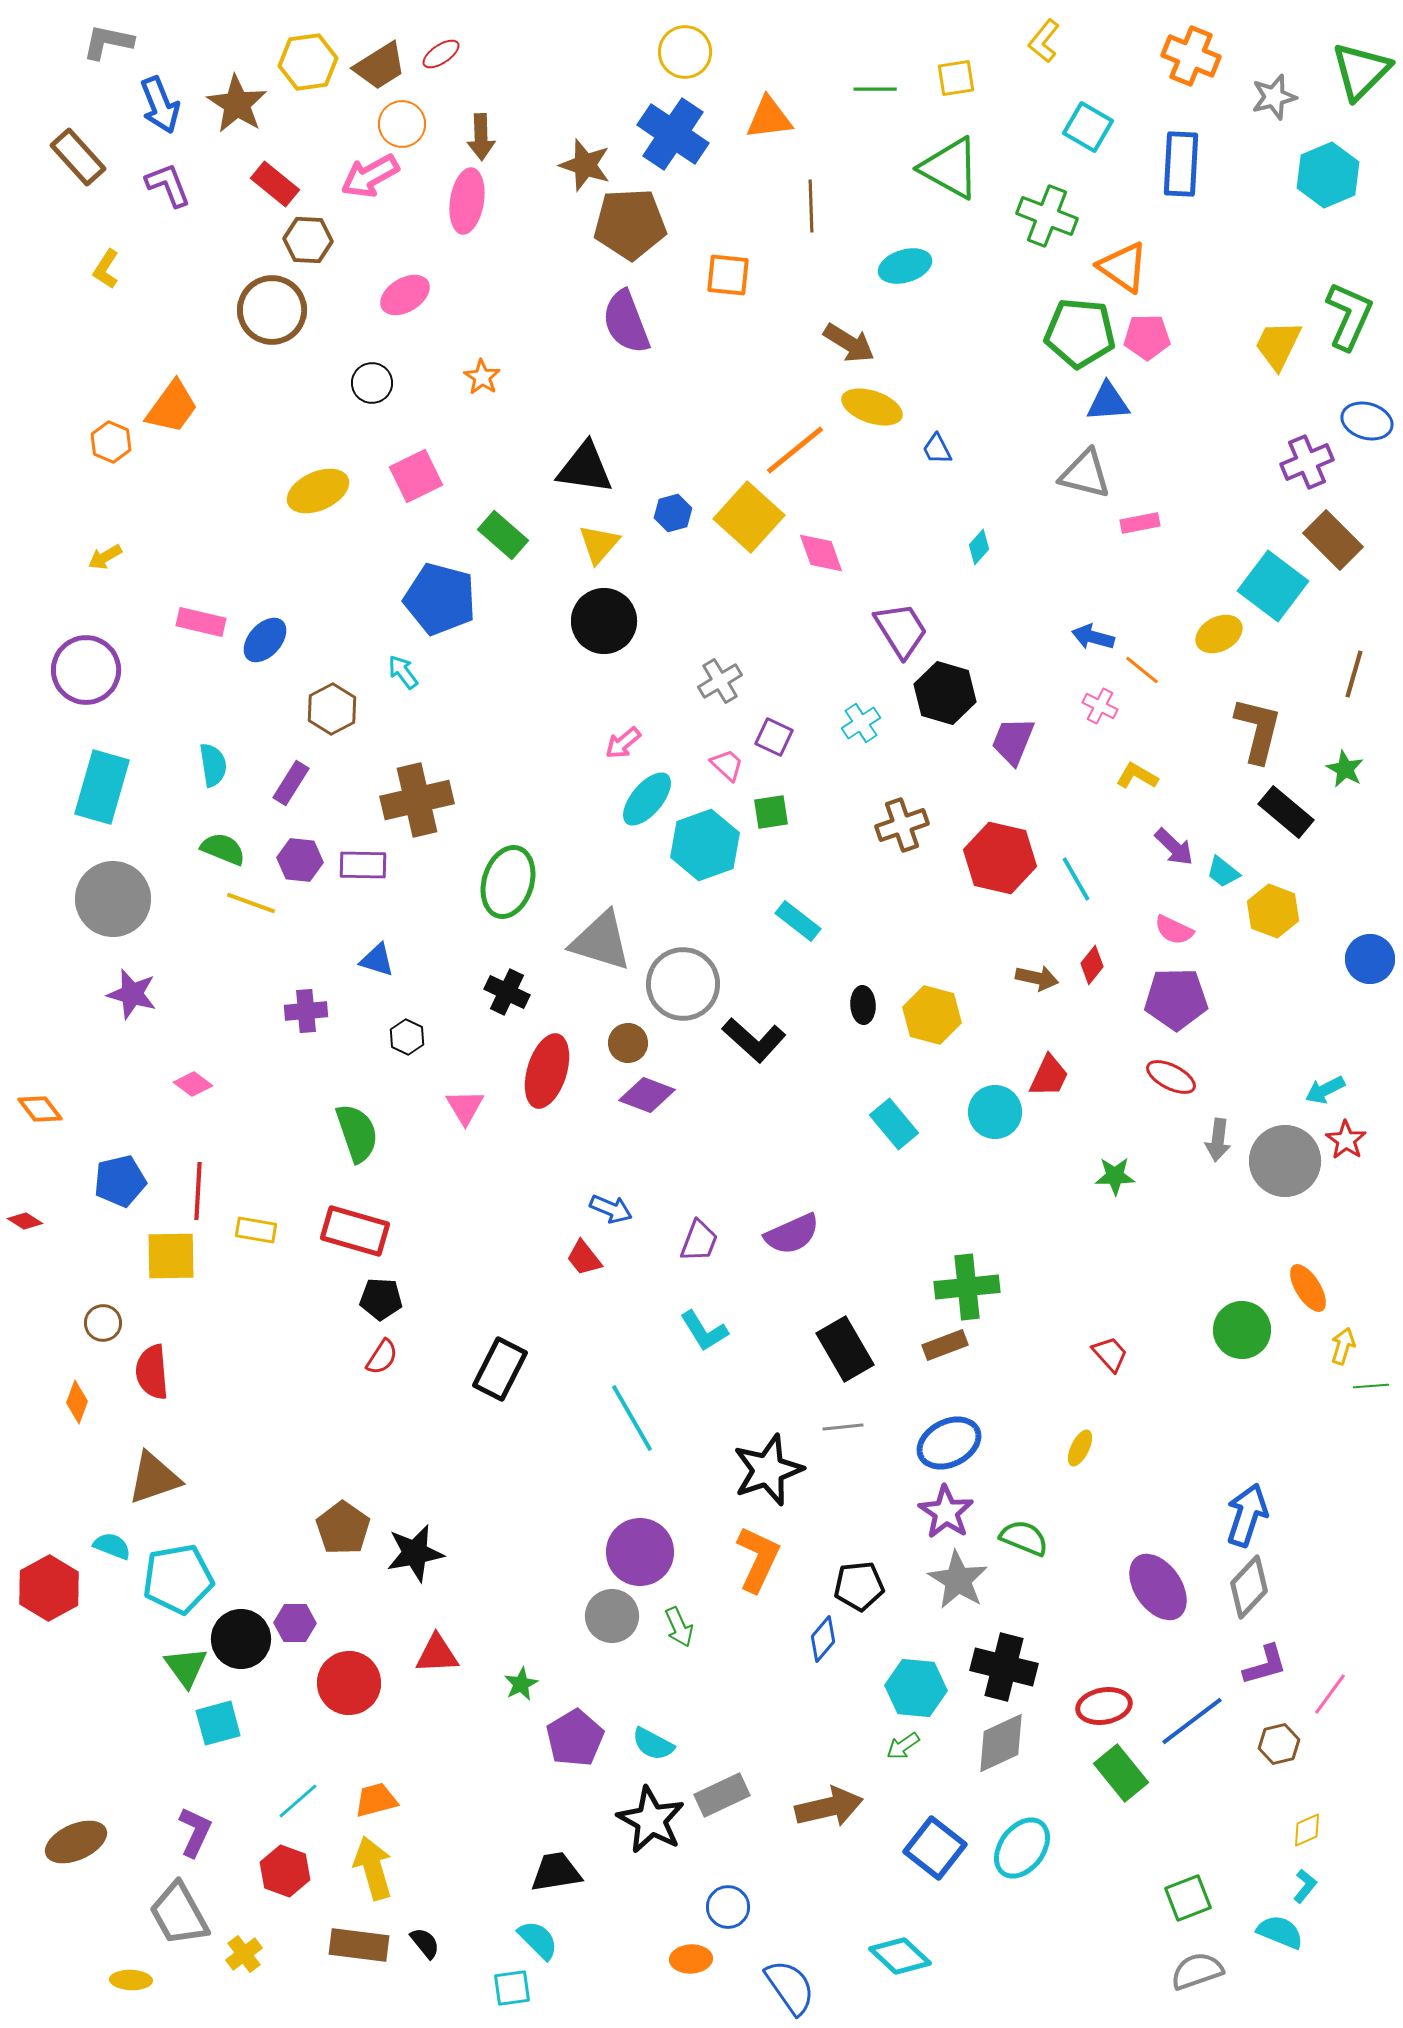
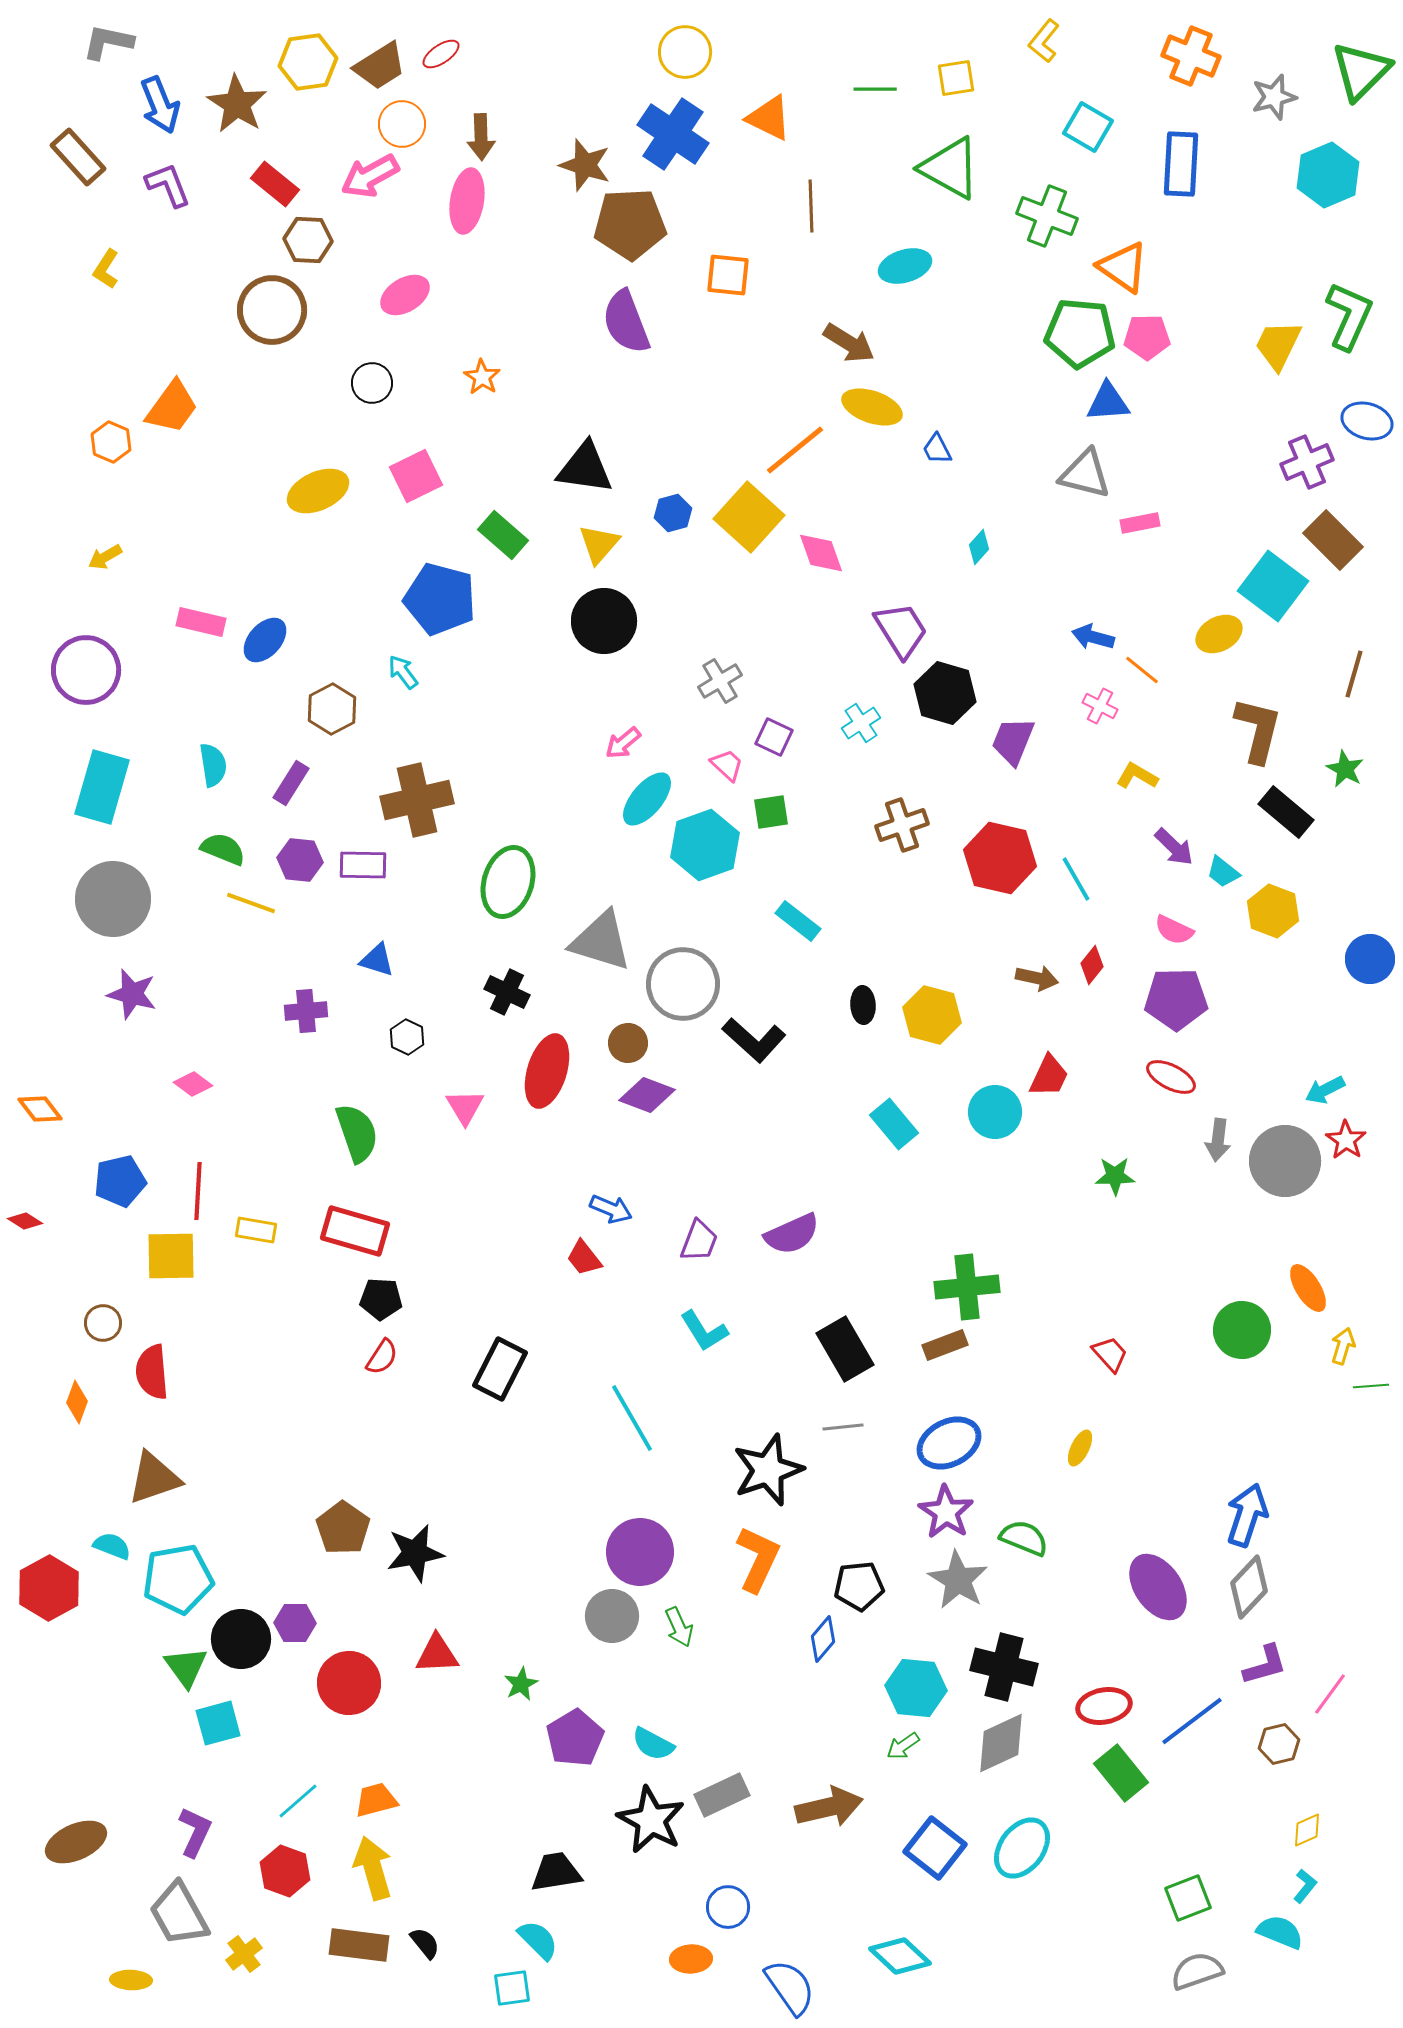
orange triangle at (769, 118): rotated 33 degrees clockwise
